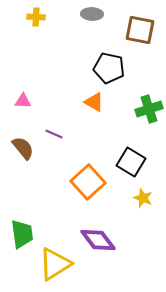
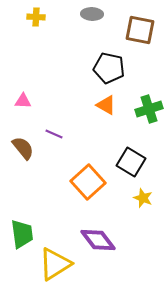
orange triangle: moved 12 px right, 3 px down
